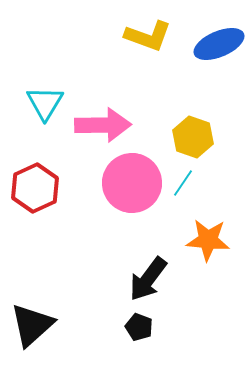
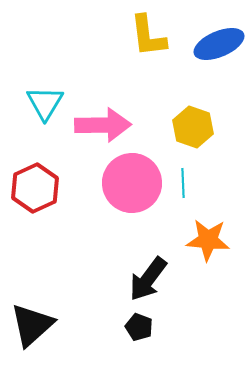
yellow L-shape: rotated 63 degrees clockwise
yellow hexagon: moved 10 px up
cyan line: rotated 36 degrees counterclockwise
